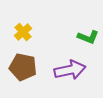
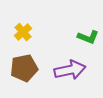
brown pentagon: moved 1 px right, 1 px down; rotated 24 degrees counterclockwise
